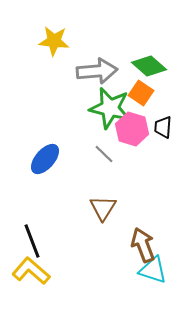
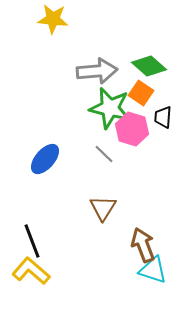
yellow star: moved 1 px left, 22 px up
black trapezoid: moved 10 px up
